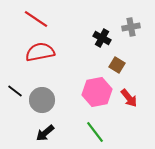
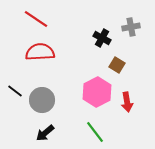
red semicircle: rotated 8 degrees clockwise
pink hexagon: rotated 16 degrees counterclockwise
red arrow: moved 2 px left, 4 px down; rotated 30 degrees clockwise
